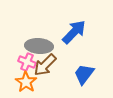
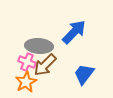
orange star: rotated 10 degrees clockwise
